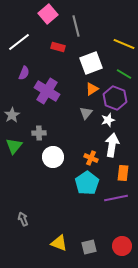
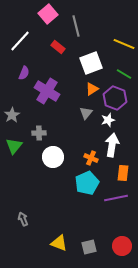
white line: moved 1 px right, 1 px up; rotated 10 degrees counterclockwise
red rectangle: rotated 24 degrees clockwise
cyan pentagon: rotated 10 degrees clockwise
